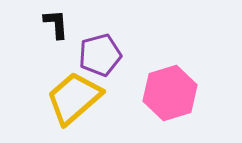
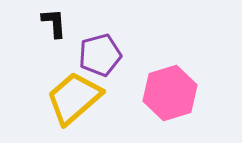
black L-shape: moved 2 px left, 1 px up
